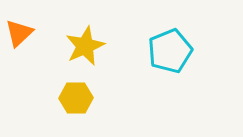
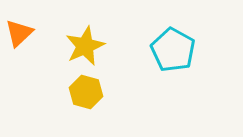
cyan pentagon: moved 3 px right, 1 px up; rotated 21 degrees counterclockwise
yellow hexagon: moved 10 px right, 6 px up; rotated 16 degrees clockwise
